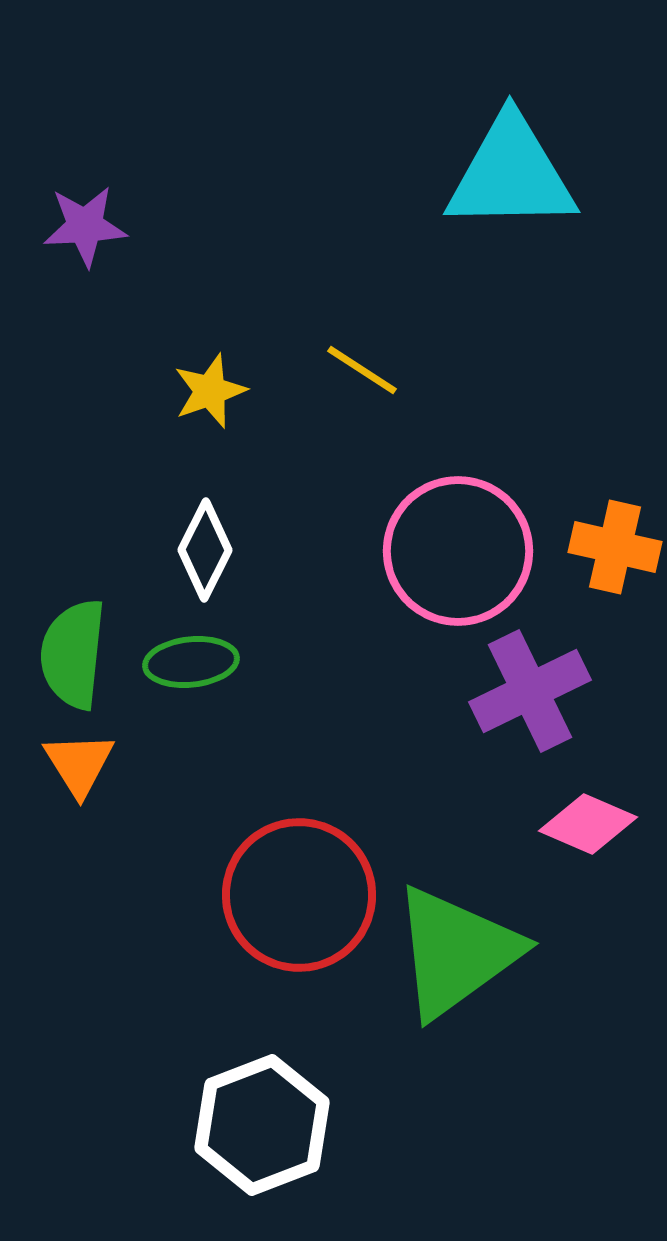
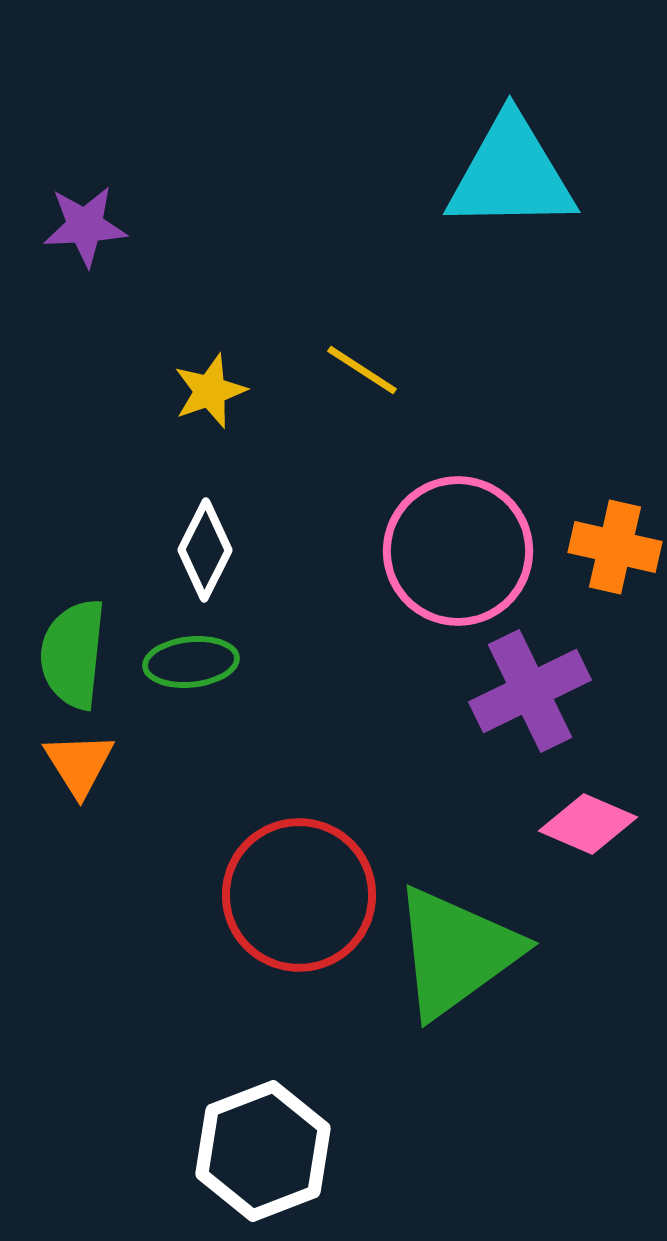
white hexagon: moved 1 px right, 26 px down
